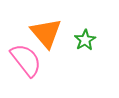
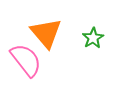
green star: moved 8 px right, 2 px up
